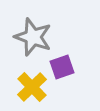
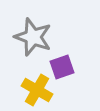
yellow cross: moved 5 px right, 3 px down; rotated 16 degrees counterclockwise
